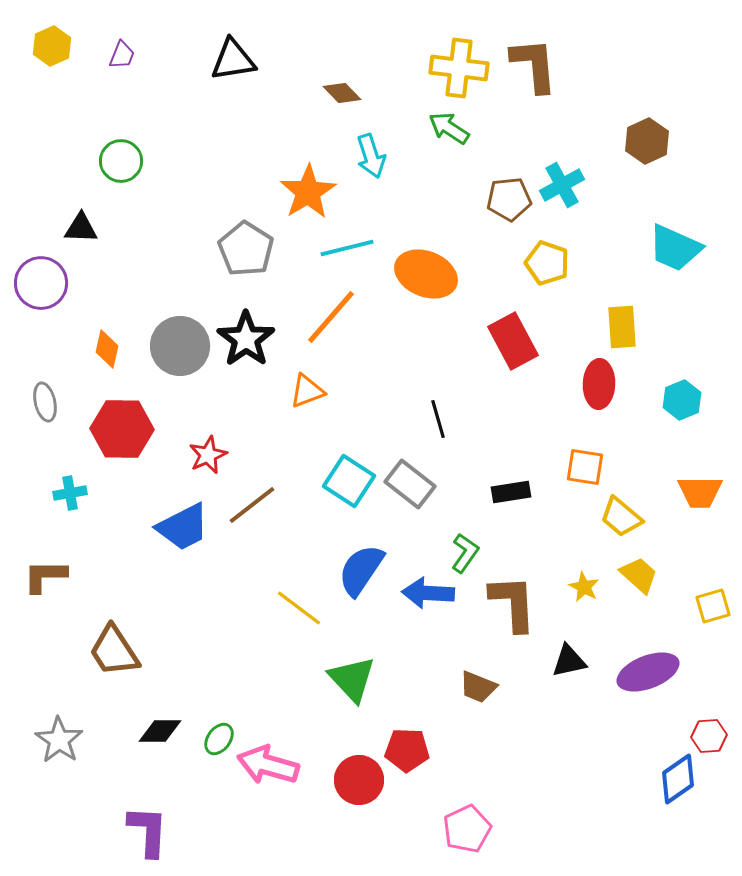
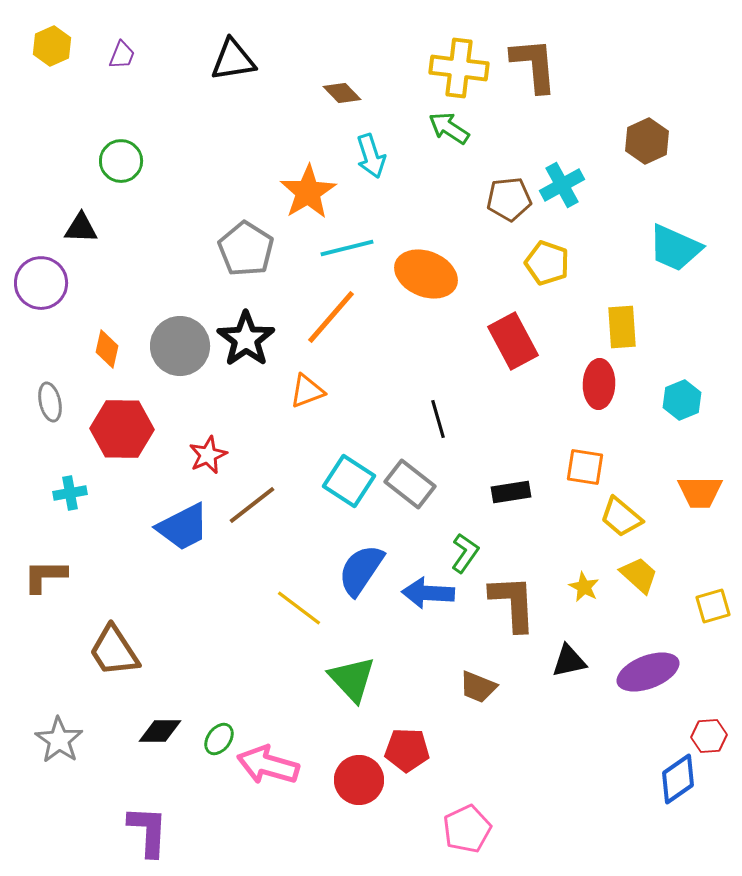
gray ellipse at (45, 402): moved 5 px right
